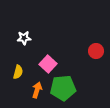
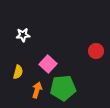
white star: moved 1 px left, 3 px up
